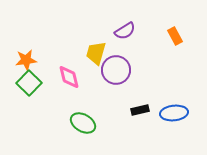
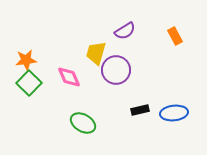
pink diamond: rotated 10 degrees counterclockwise
